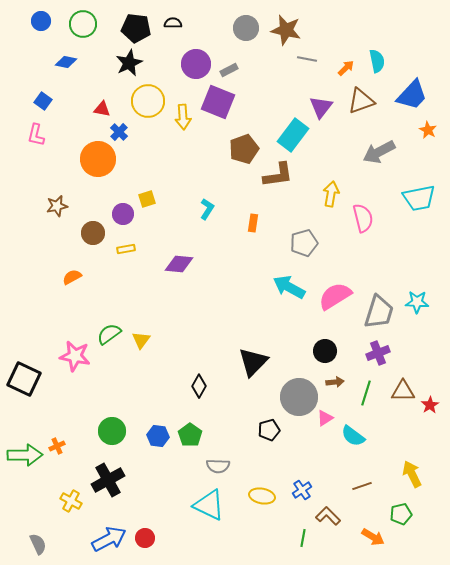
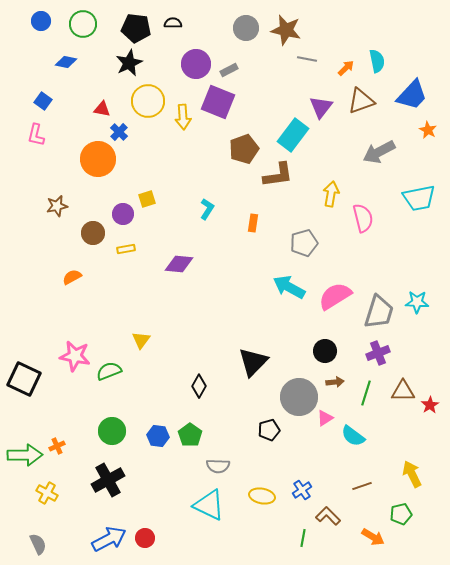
green semicircle at (109, 334): moved 37 px down; rotated 15 degrees clockwise
yellow cross at (71, 501): moved 24 px left, 8 px up
